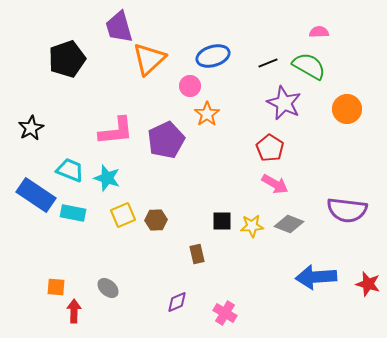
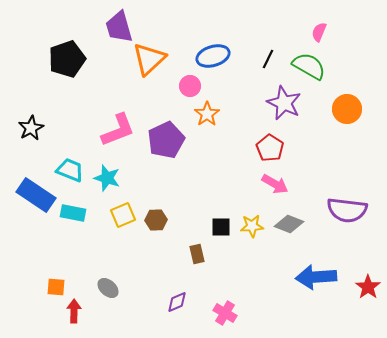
pink semicircle: rotated 66 degrees counterclockwise
black line: moved 4 px up; rotated 42 degrees counterclockwise
pink L-shape: moved 2 px right, 1 px up; rotated 15 degrees counterclockwise
black square: moved 1 px left, 6 px down
red star: moved 3 px down; rotated 20 degrees clockwise
